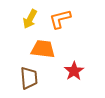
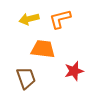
yellow arrow: moved 1 px left; rotated 48 degrees clockwise
red star: rotated 18 degrees clockwise
brown trapezoid: moved 3 px left; rotated 15 degrees counterclockwise
